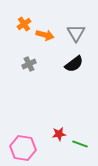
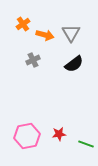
orange cross: moved 1 px left
gray triangle: moved 5 px left
gray cross: moved 4 px right, 4 px up
green line: moved 6 px right
pink hexagon: moved 4 px right, 12 px up; rotated 20 degrees counterclockwise
